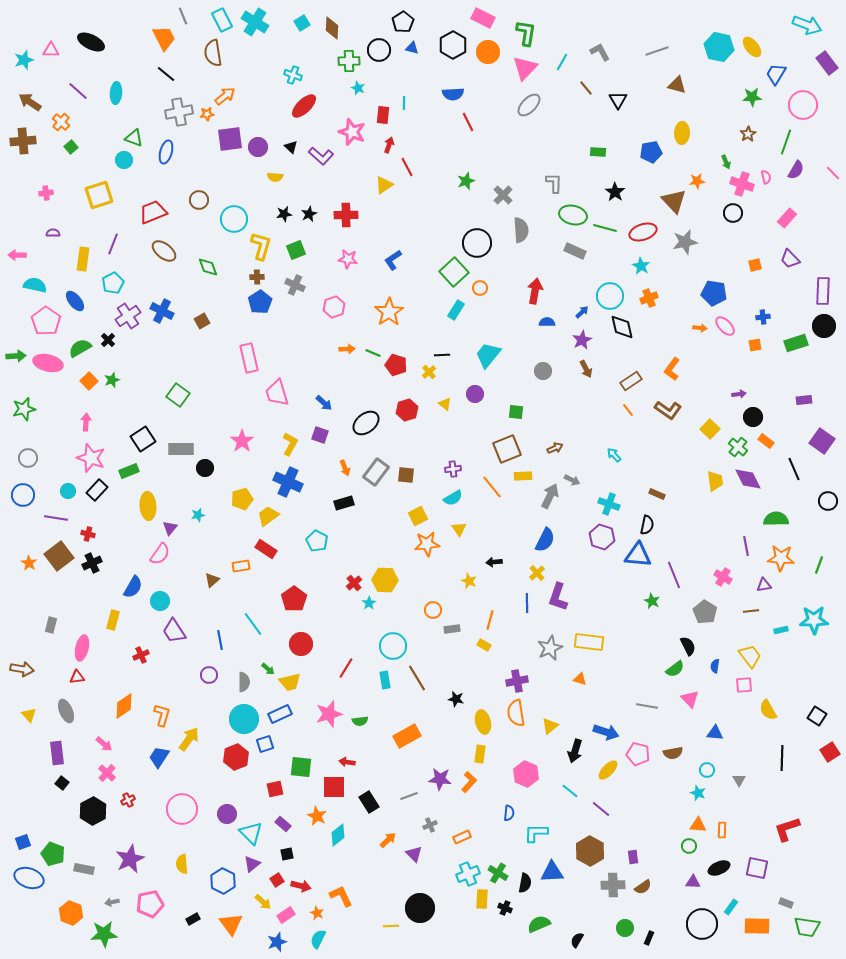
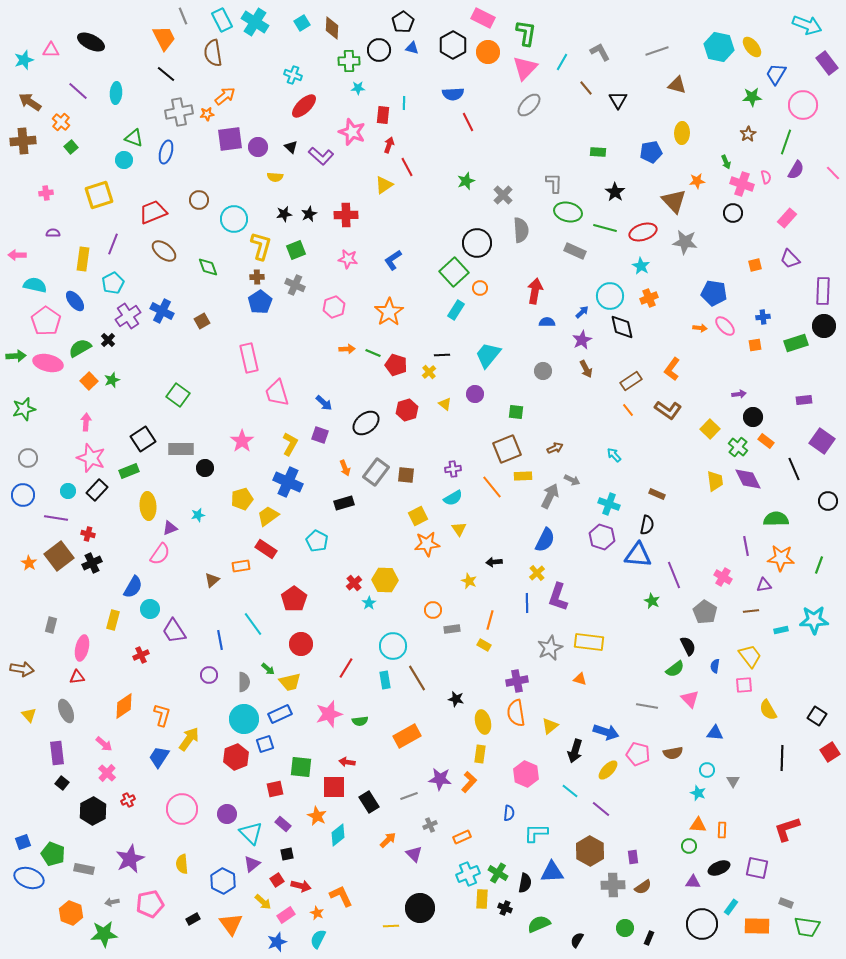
cyan star at (358, 88): rotated 24 degrees counterclockwise
green ellipse at (573, 215): moved 5 px left, 3 px up
gray star at (685, 242): rotated 20 degrees clockwise
purple triangle at (170, 528): rotated 28 degrees clockwise
cyan circle at (160, 601): moved 10 px left, 8 px down
gray triangle at (739, 780): moved 6 px left, 1 px down
